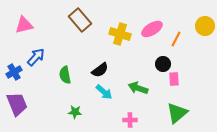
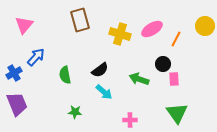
brown rectangle: rotated 25 degrees clockwise
pink triangle: rotated 36 degrees counterclockwise
blue cross: moved 1 px down
green arrow: moved 1 px right, 9 px up
green triangle: rotated 25 degrees counterclockwise
